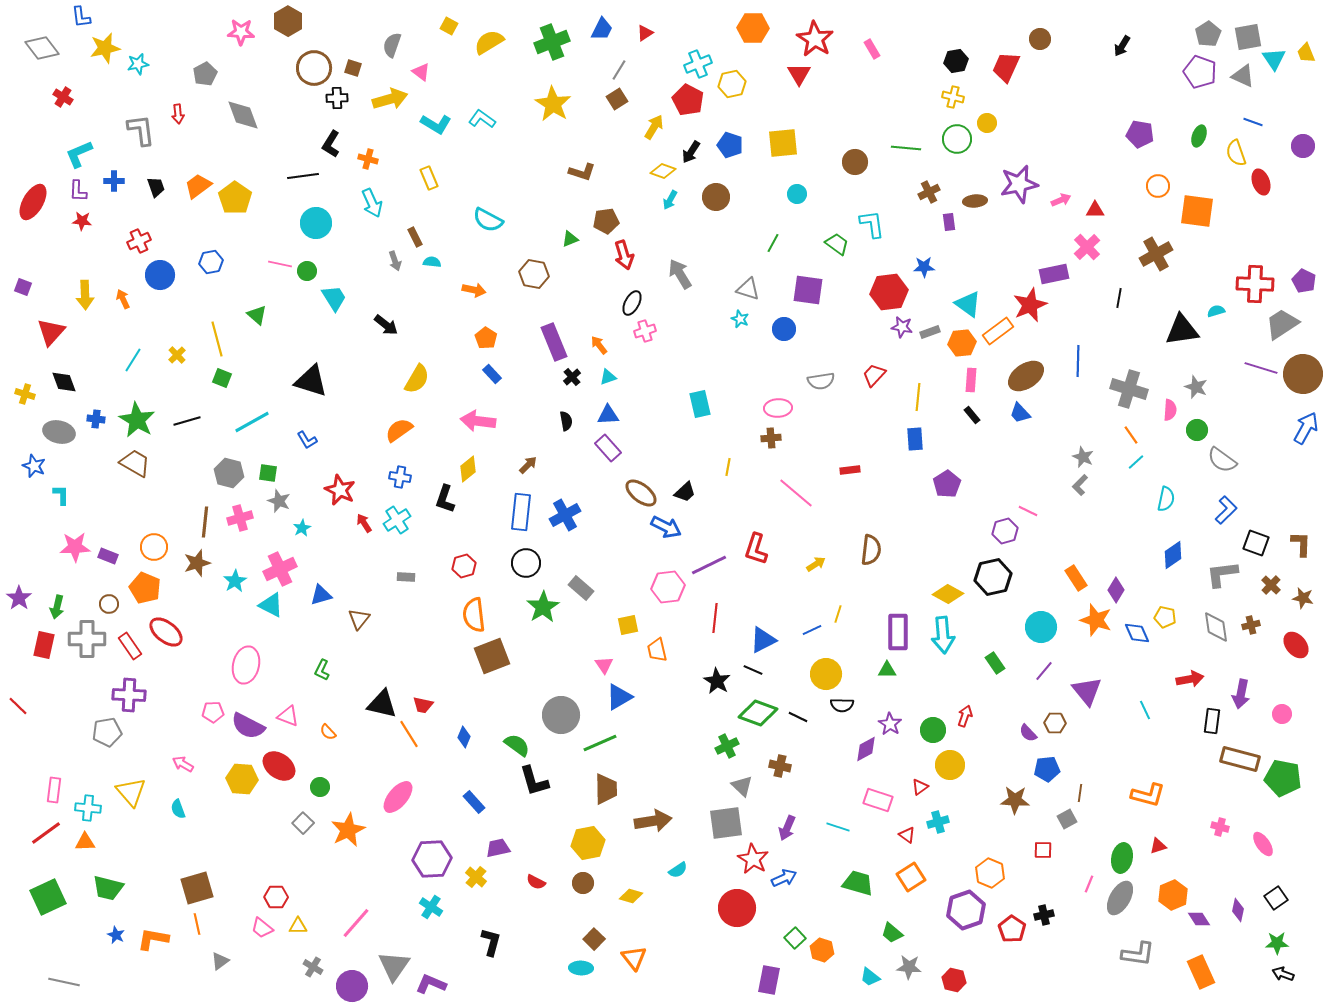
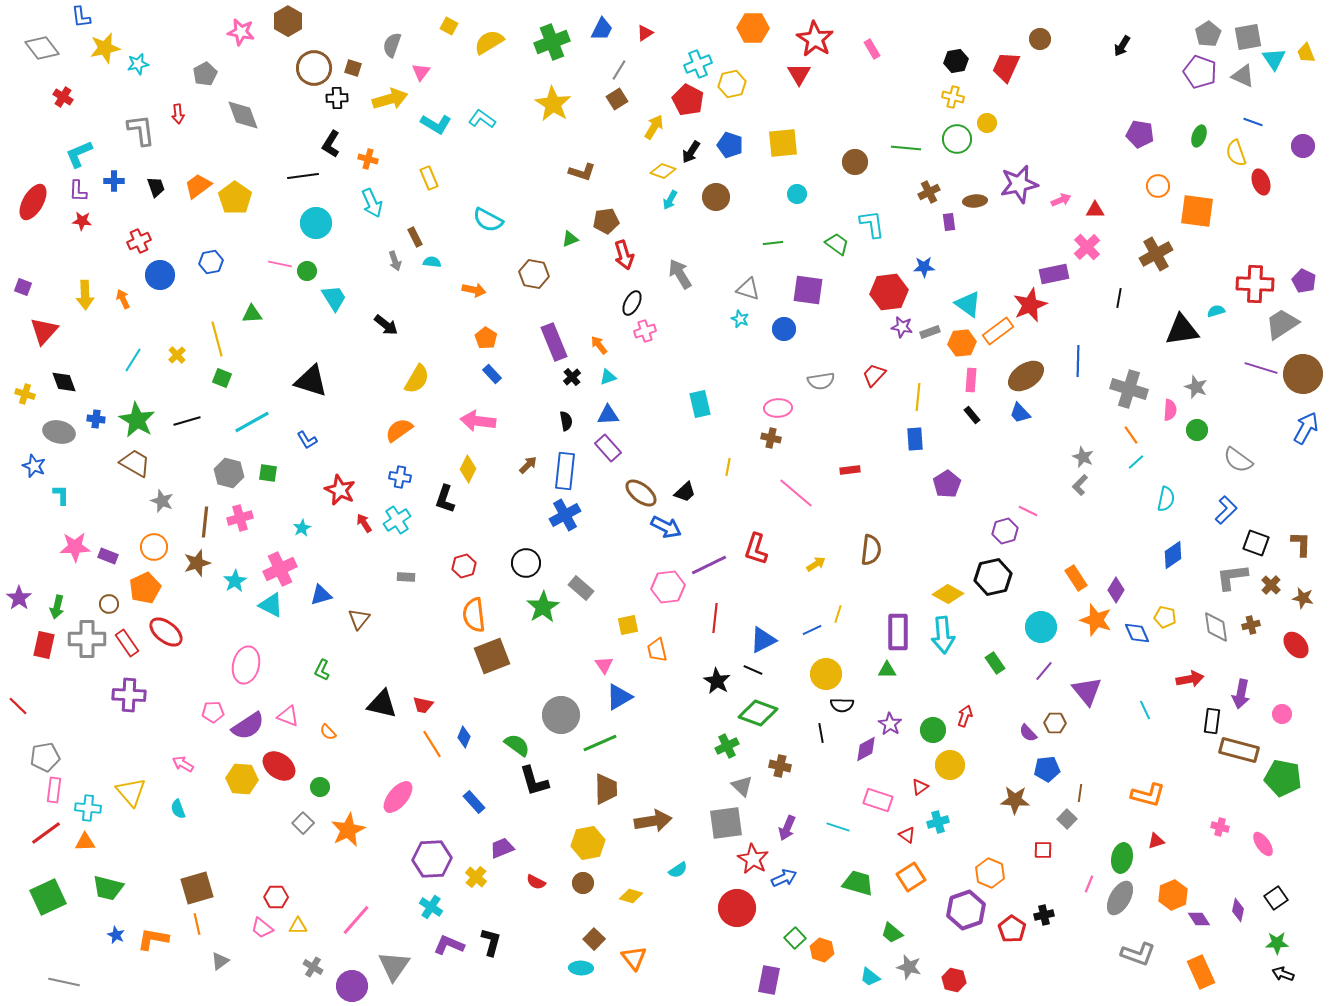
pink star at (241, 32): rotated 8 degrees clockwise
pink triangle at (421, 72): rotated 30 degrees clockwise
green line at (773, 243): rotated 54 degrees clockwise
green triangle at (257, 315): moved 5 px left, 1 px up; rotated 45 degrees counterclockwise
red triangle at (51, 332): moved 7 px left, 1 px up
brown cross at (771, 438): rotated 18 degrees clockwise
gray semicircle at (1222, 460): moved 16 px right
yellow diamond at (468, 469): rotated 24 degrees counterclockwise
gray star at (279, 501): moved 117 px left
blue rectangle at (521, 512): moved 44 px right, 41 px up
gray L-shape at (1222, 574): moved 10 px right, 3 px down
orange pentagon at (145, 588): rotated 24 degrees clockwise
red rectangle at (130, 646): moved 3 px left, 3 px up
black line at (798, 717): moved 23 px right, 16 px down; rotated 54 degrees clockwise
purple semicircle at (248, 726): rotated 60 degrees counterclockwise
gray pentagon at (107, 732): moved 62 px left, 25 px down
orange line at (409, 734): moved 23 px right, 10 px down
brown rectangle at (1240, 759): moved 1 px left, 9 px up
gray square at (1067, 819): rotated 18 degrees counterclockwise
red triangle at (1158, 846): moved 2 px left, 5 px up
purple trapezoid at (498, 848): moved 4 px right; rotated 10 degrees counterclockwise
pink line at (356, 923): moved 3 px up
gray L-shape at (1138, 954): rotated 12 degrees clockwise
gray star at (909, 967): rotated 10 degrees clockwise
purple L-shape at (431, 984): moved 18 px right, 39 px up
